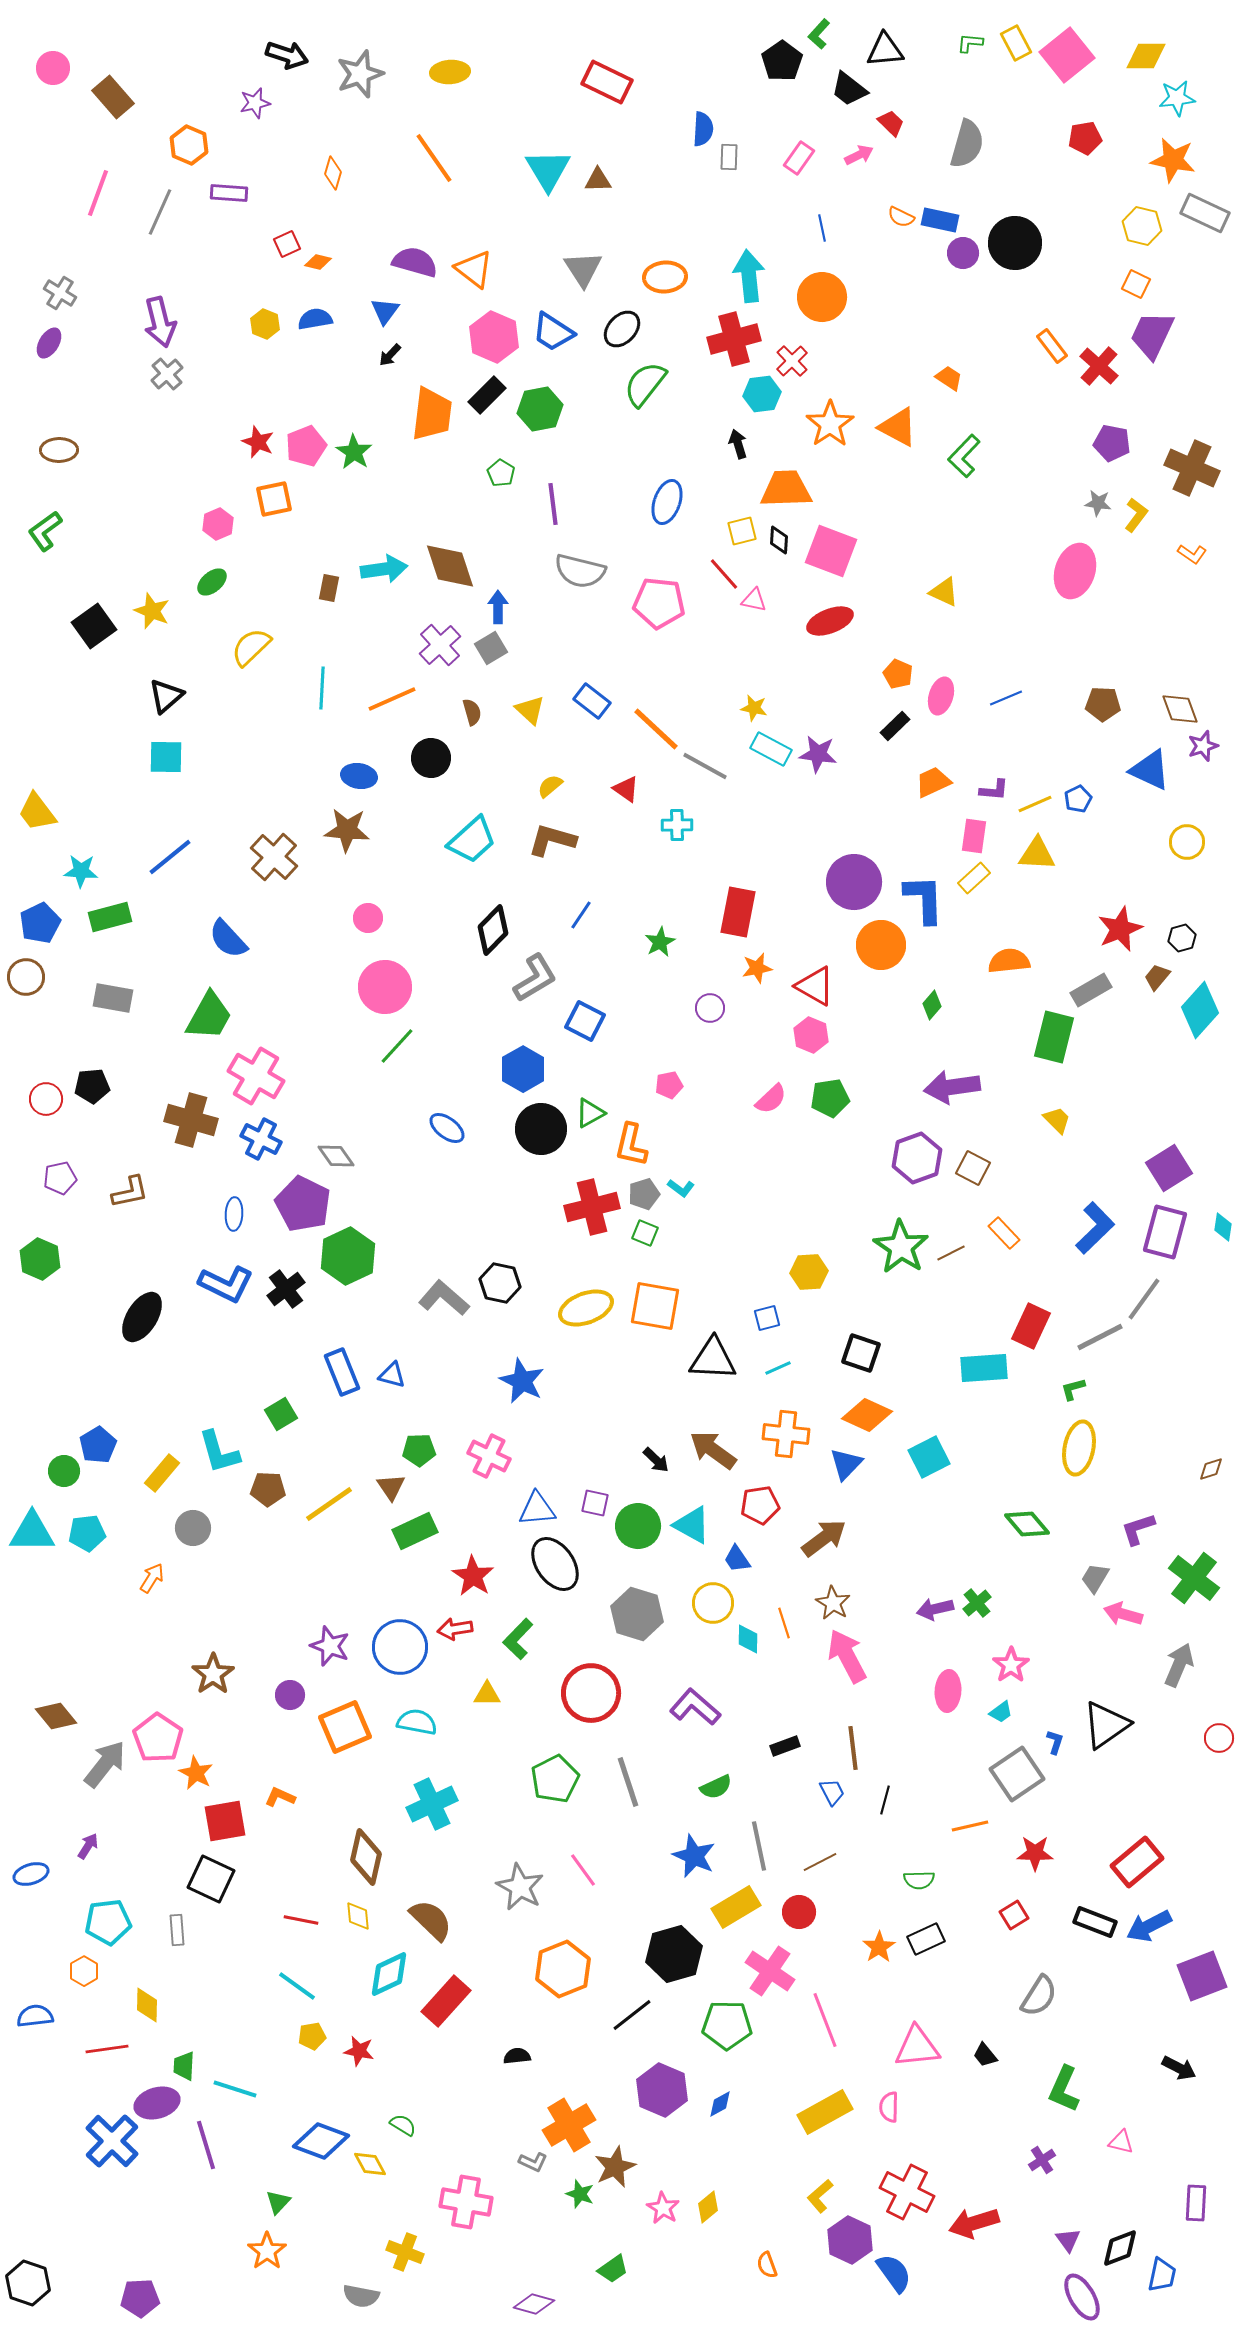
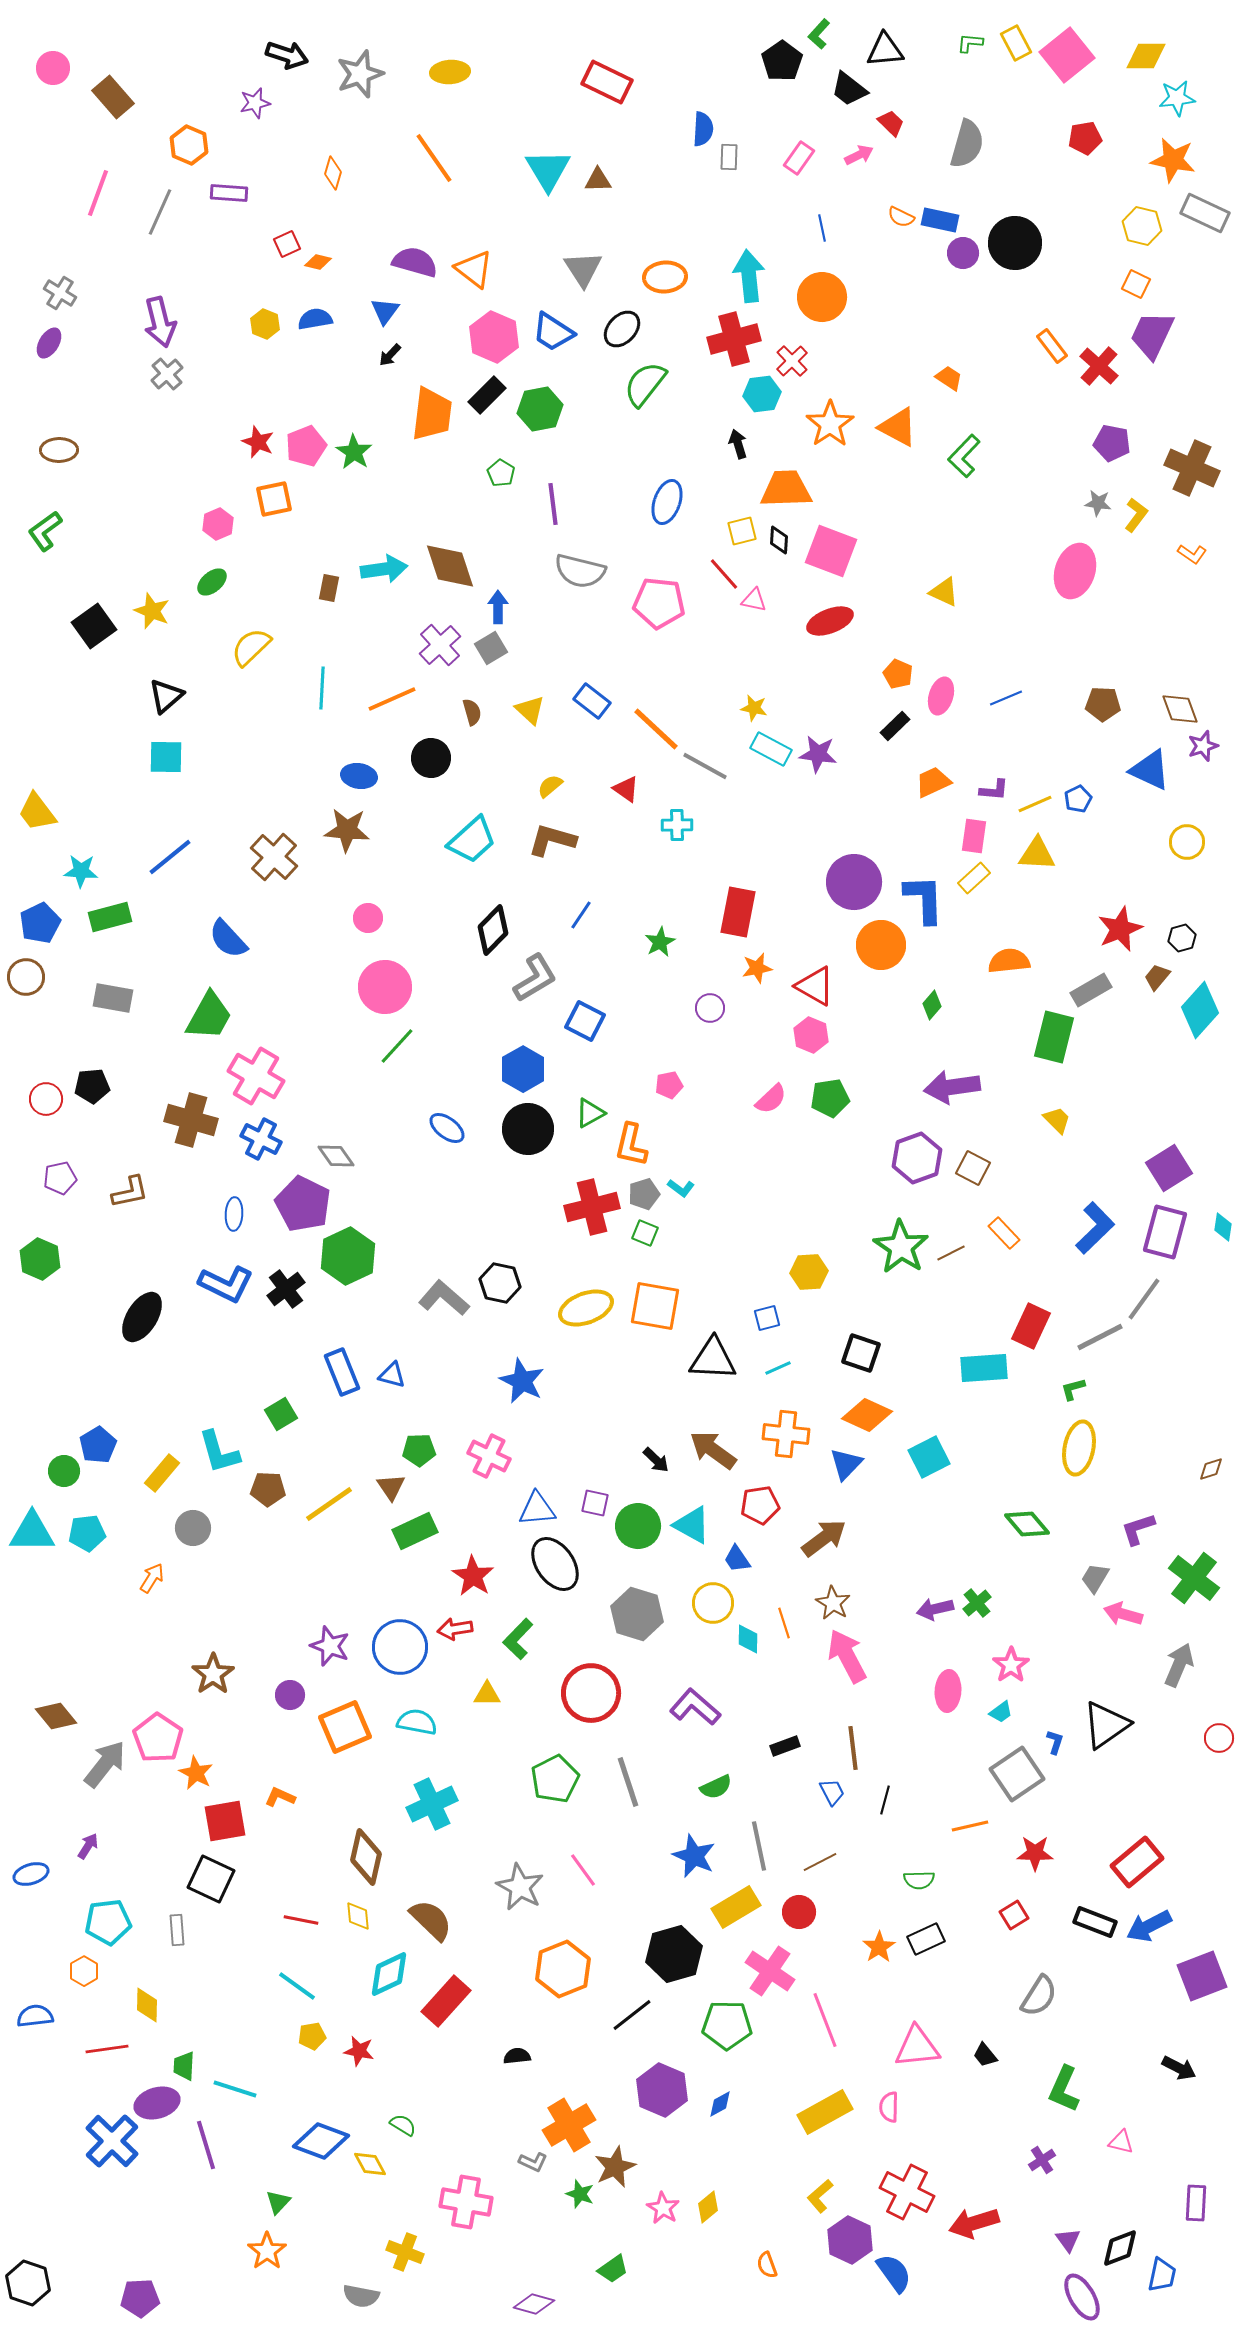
black circle at (541, 1129): moved 13 px left
